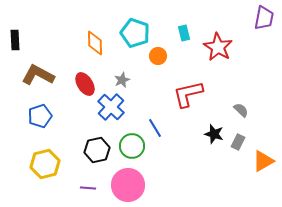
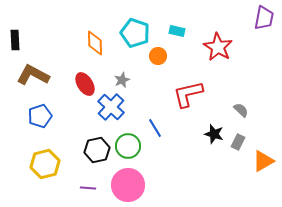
cyan rectangle: moved 7 px left, 2 px up; rotated 63 degrees counterclockwise
brown L-shape: moved 5 px left
green circle: moved 4 px left
